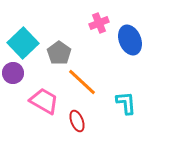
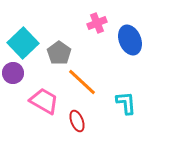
pink cross: moved 2 px left
